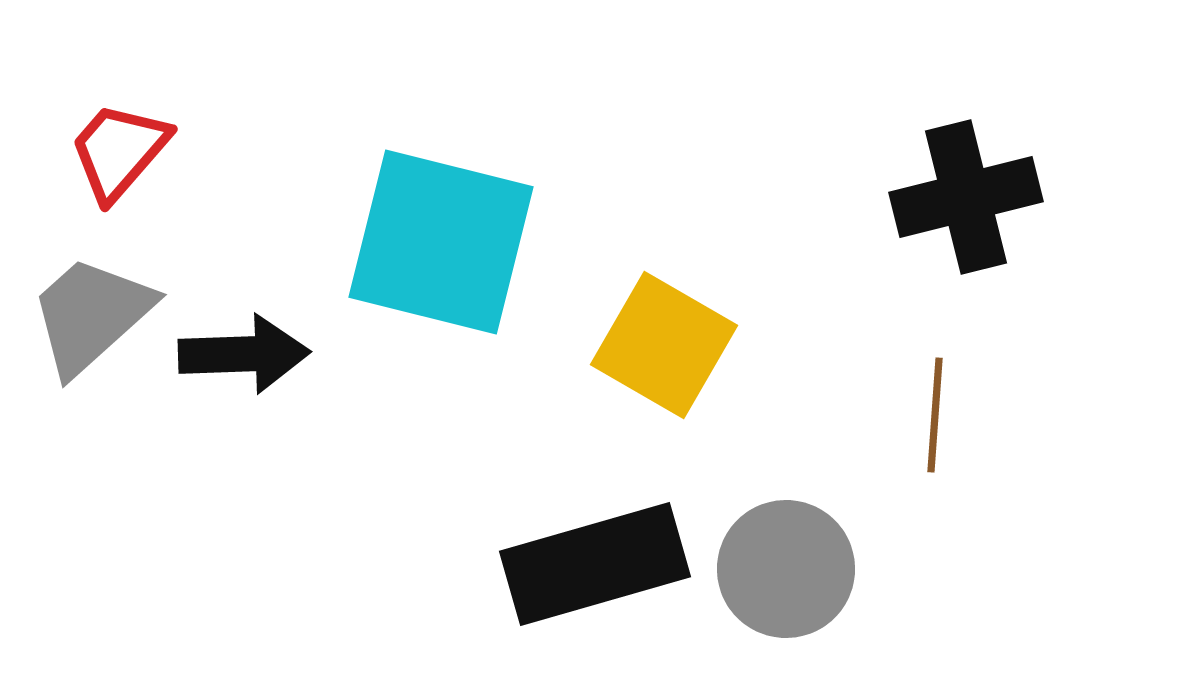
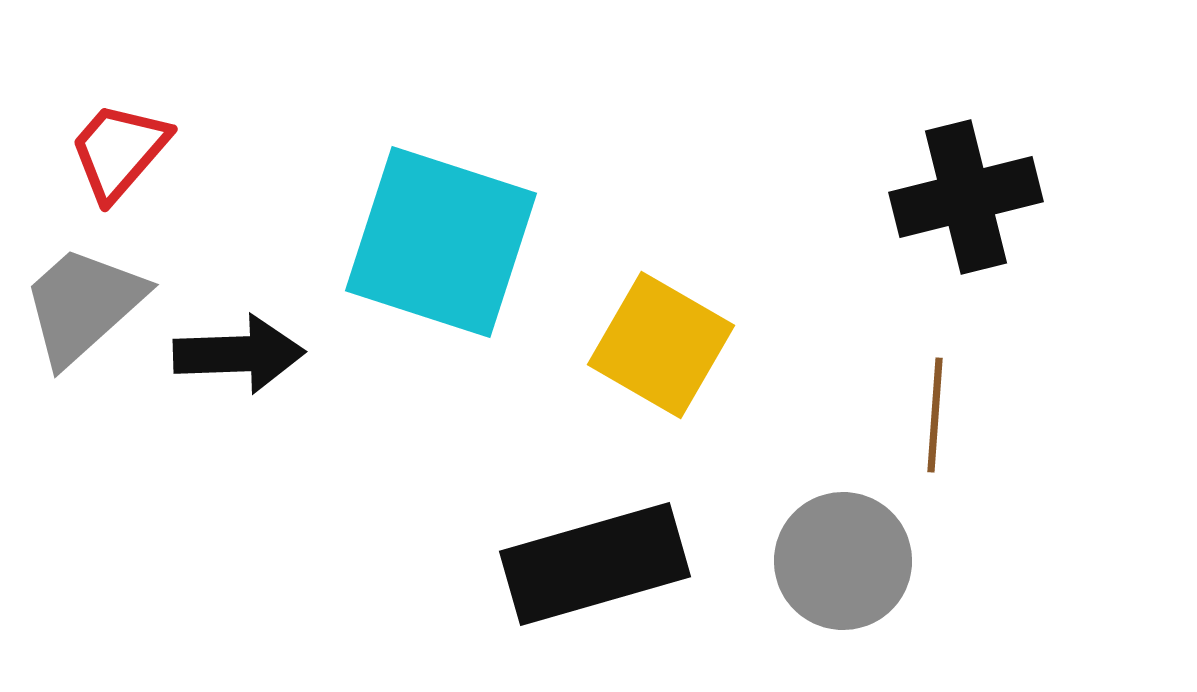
cyan square: rotated 4 degrees clockwise
gray trapezoid: moved 8 px left, 10 px up
yellow square: moved 3 px left
black arrow: moved 5 px left
gray circle: moved 57 px right, 8 px up
